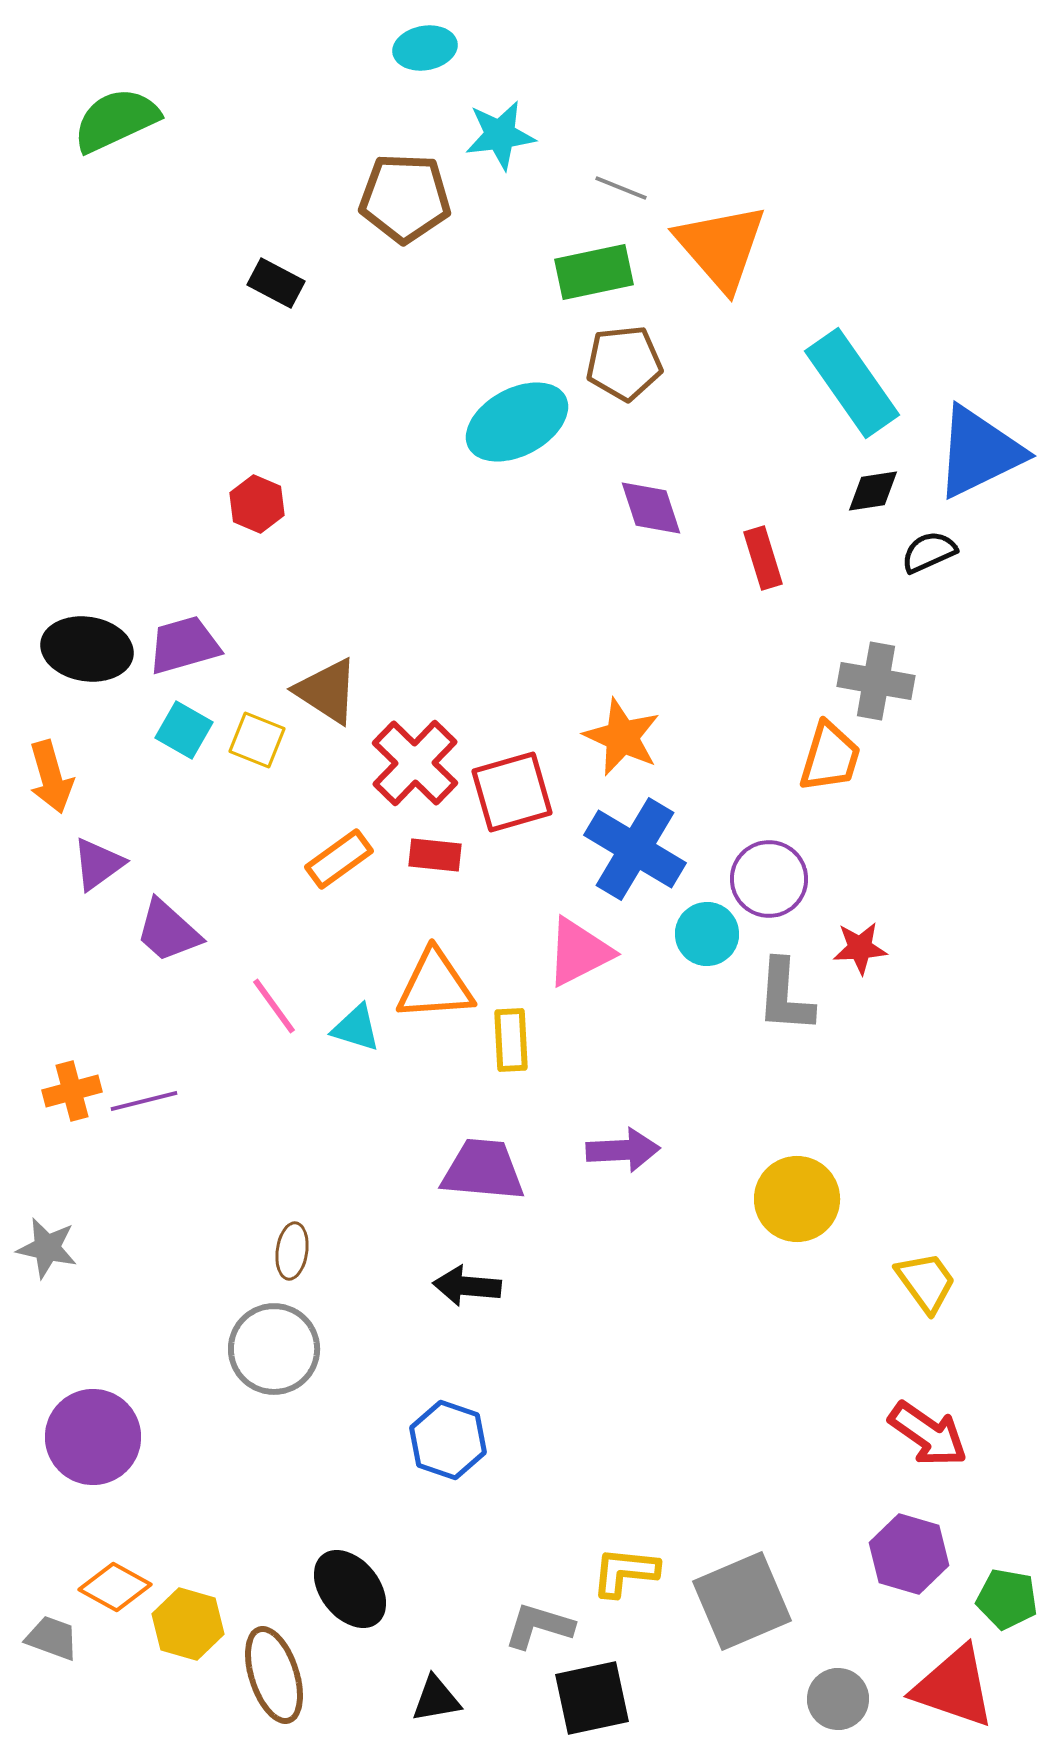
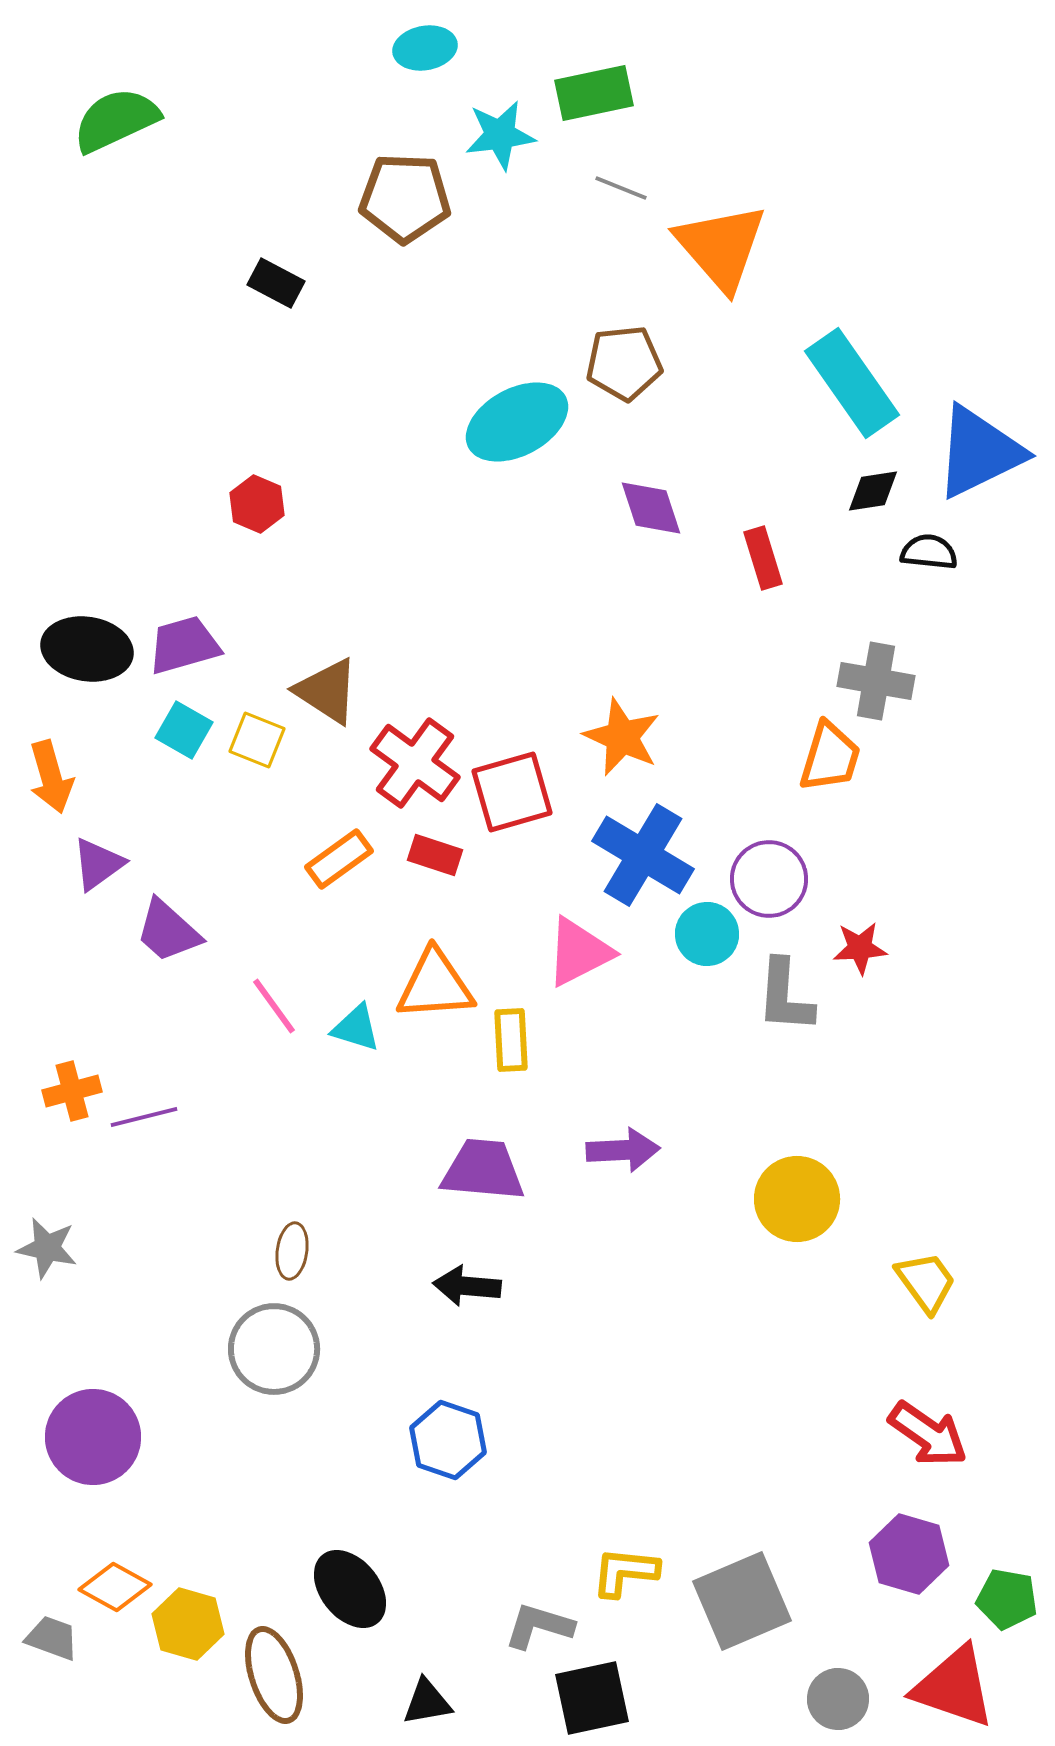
green rectangle at (594, 272): moved 179 px up
black semicircle at (929, 552): rotated 30 degrees clockwise
red cross at (415, 763): rotated 8 degrees counterclockwise
blue cross at (635, 849): moved 8 px right, 6 px down
red rectangle at (435, 855): rotated 12 degrees clockwise
purple line at (144, 1101): moved 16 px down
black triangle at (436, 1699): moved 9 px left, 3 px down
